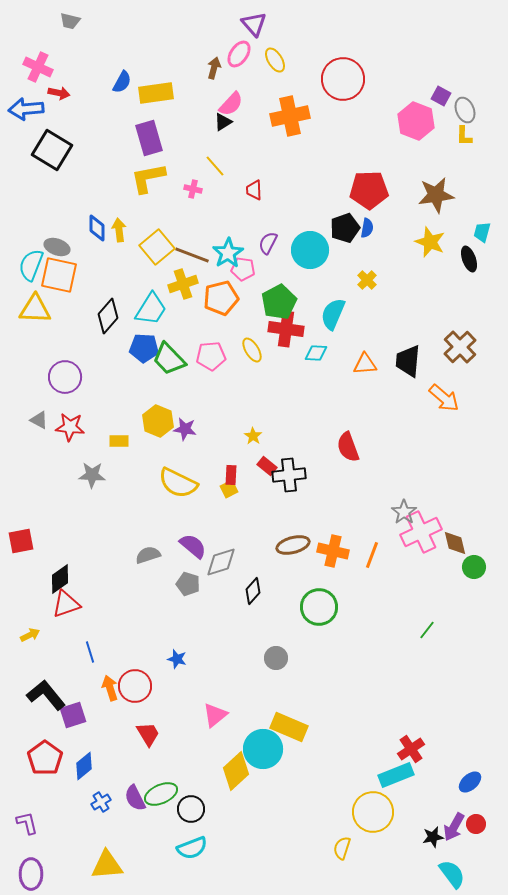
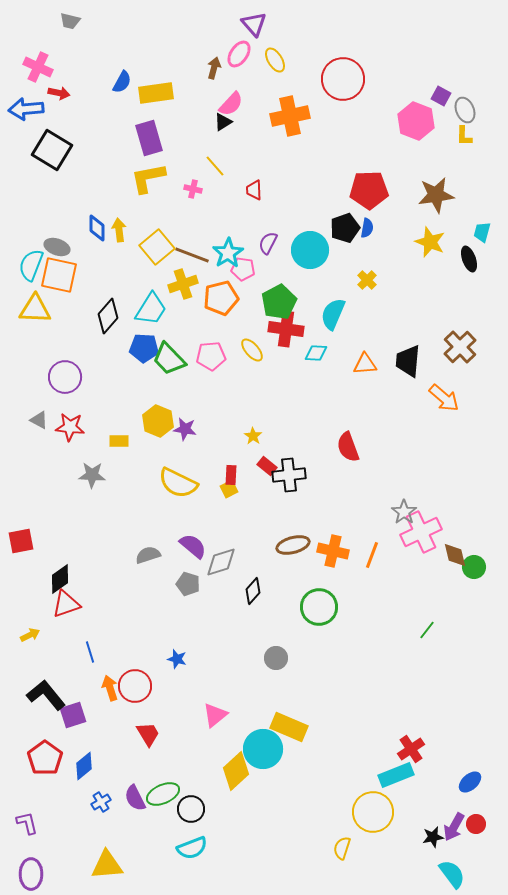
yellow ellipse at (252, 350): rotated 10 degrees counterclockwise
brown diamond at (455, 543): moved 12 px down
green ellipse at (161, 794): moved 2 px right
